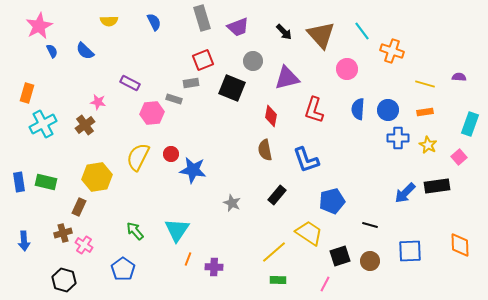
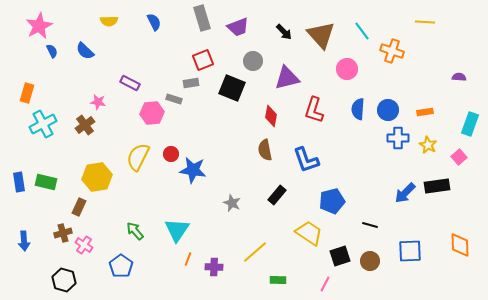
yellow line at (425, 84): moved 62 px up; rotated 12 degrees counterclockwise
yellow line at (274, 252): moved 19 px left
blue pentagon at (123, 269): moved 2 px left, 3 px up
